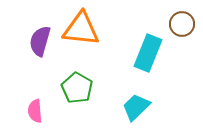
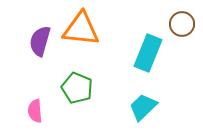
green pentagon: rotated 8 degrees counterclockwise
cyan trapezoid: moved 7 px right
